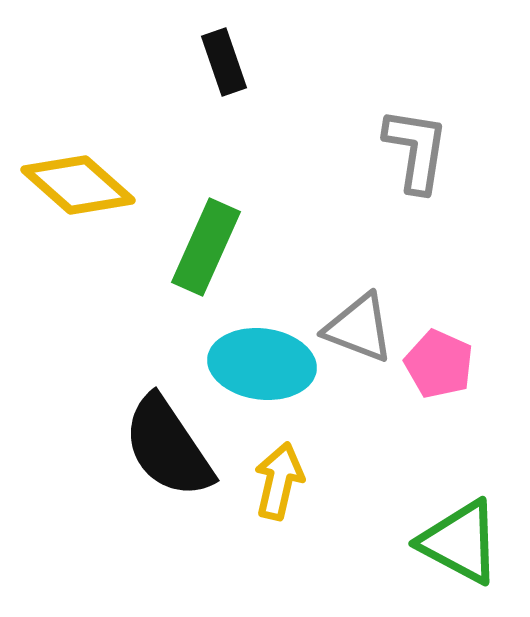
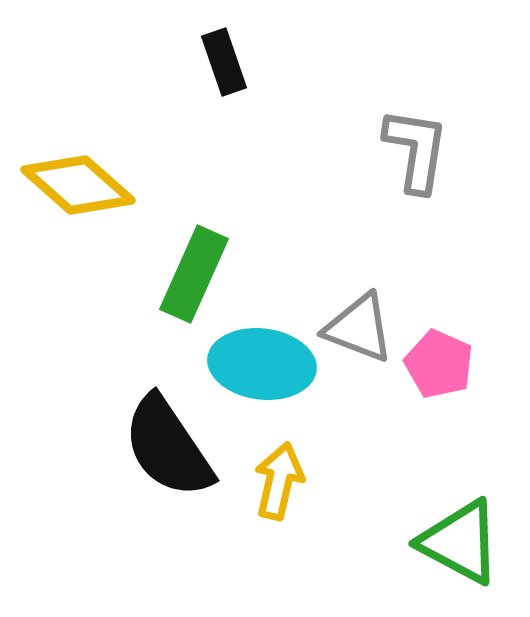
green rectangle: moved 12 px left, 27 px down
